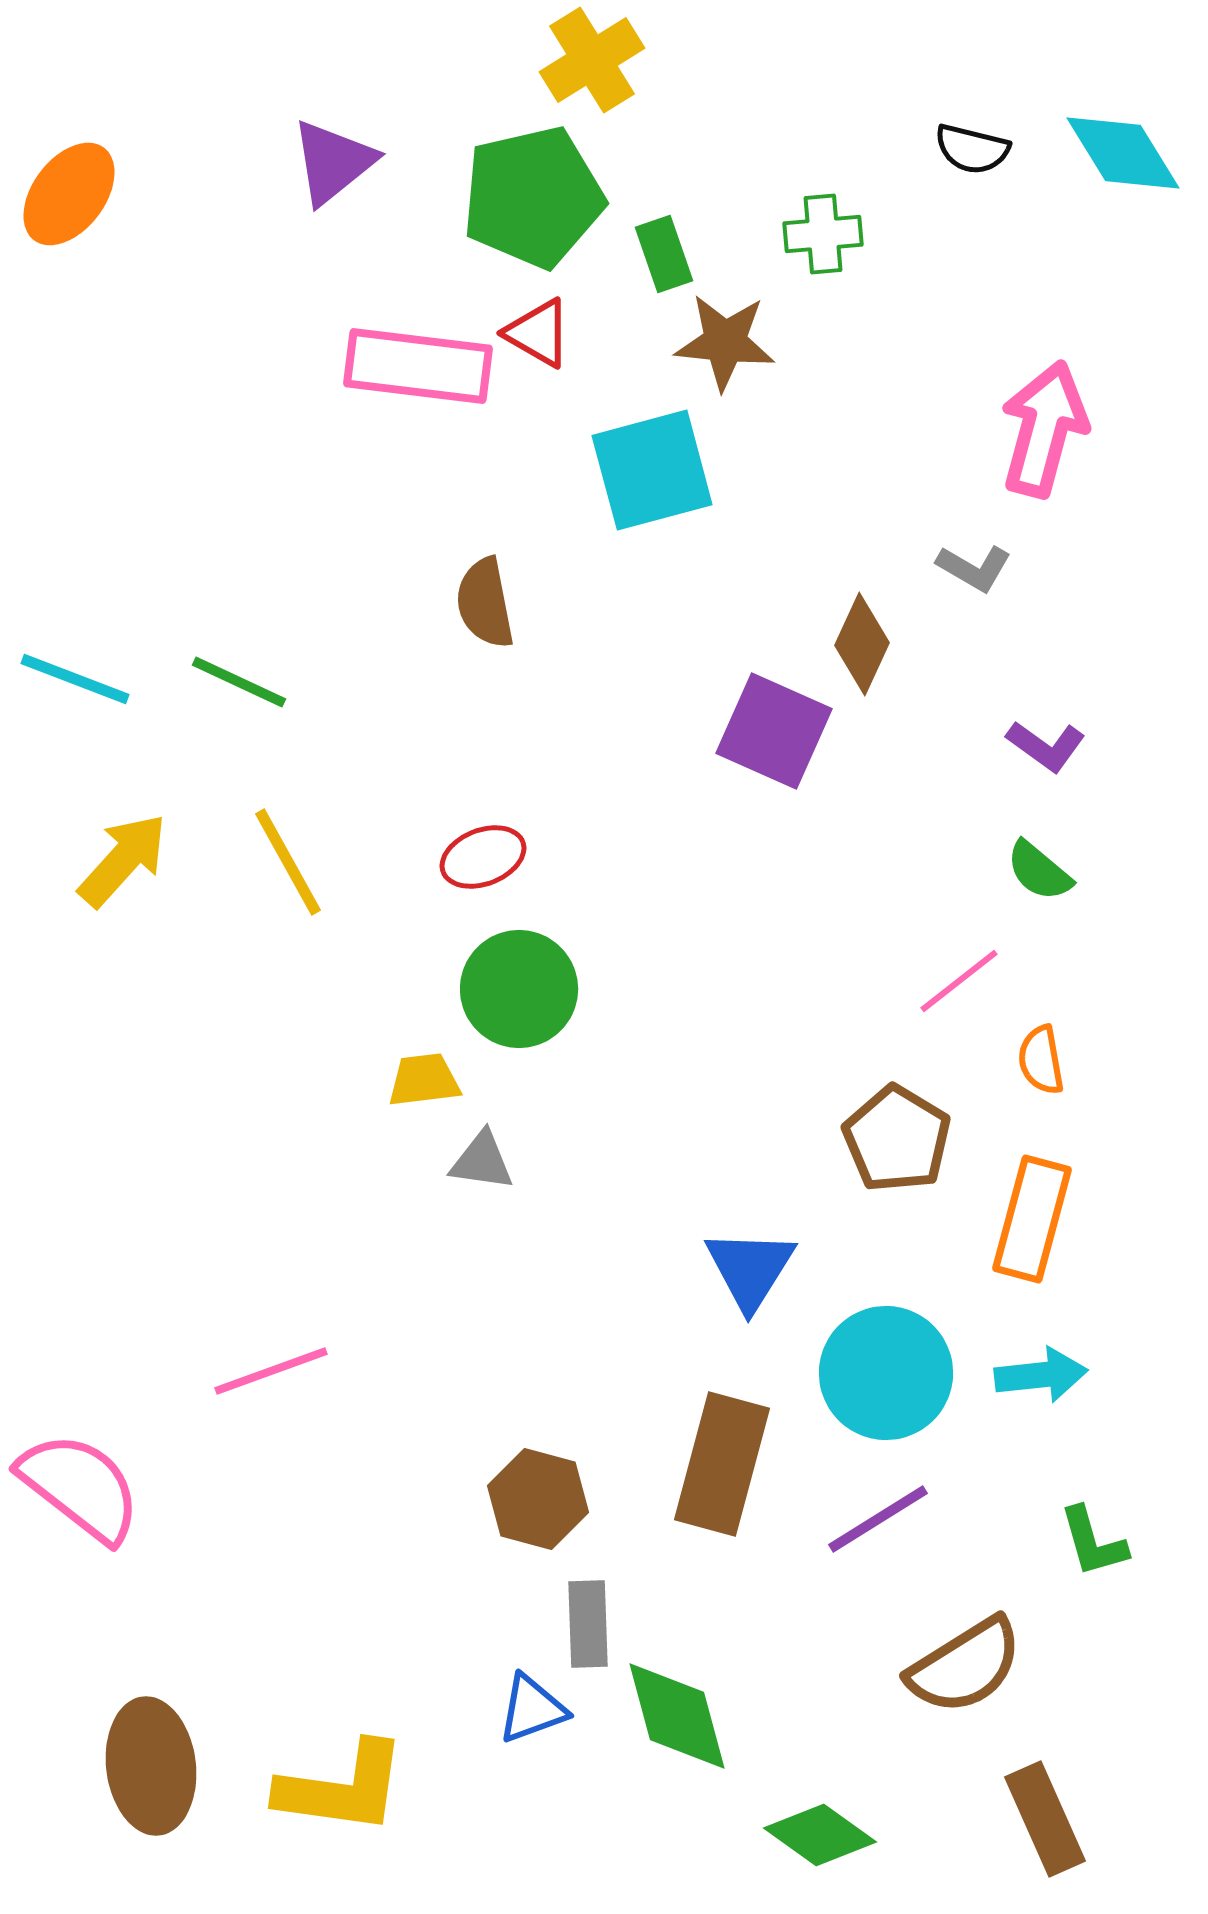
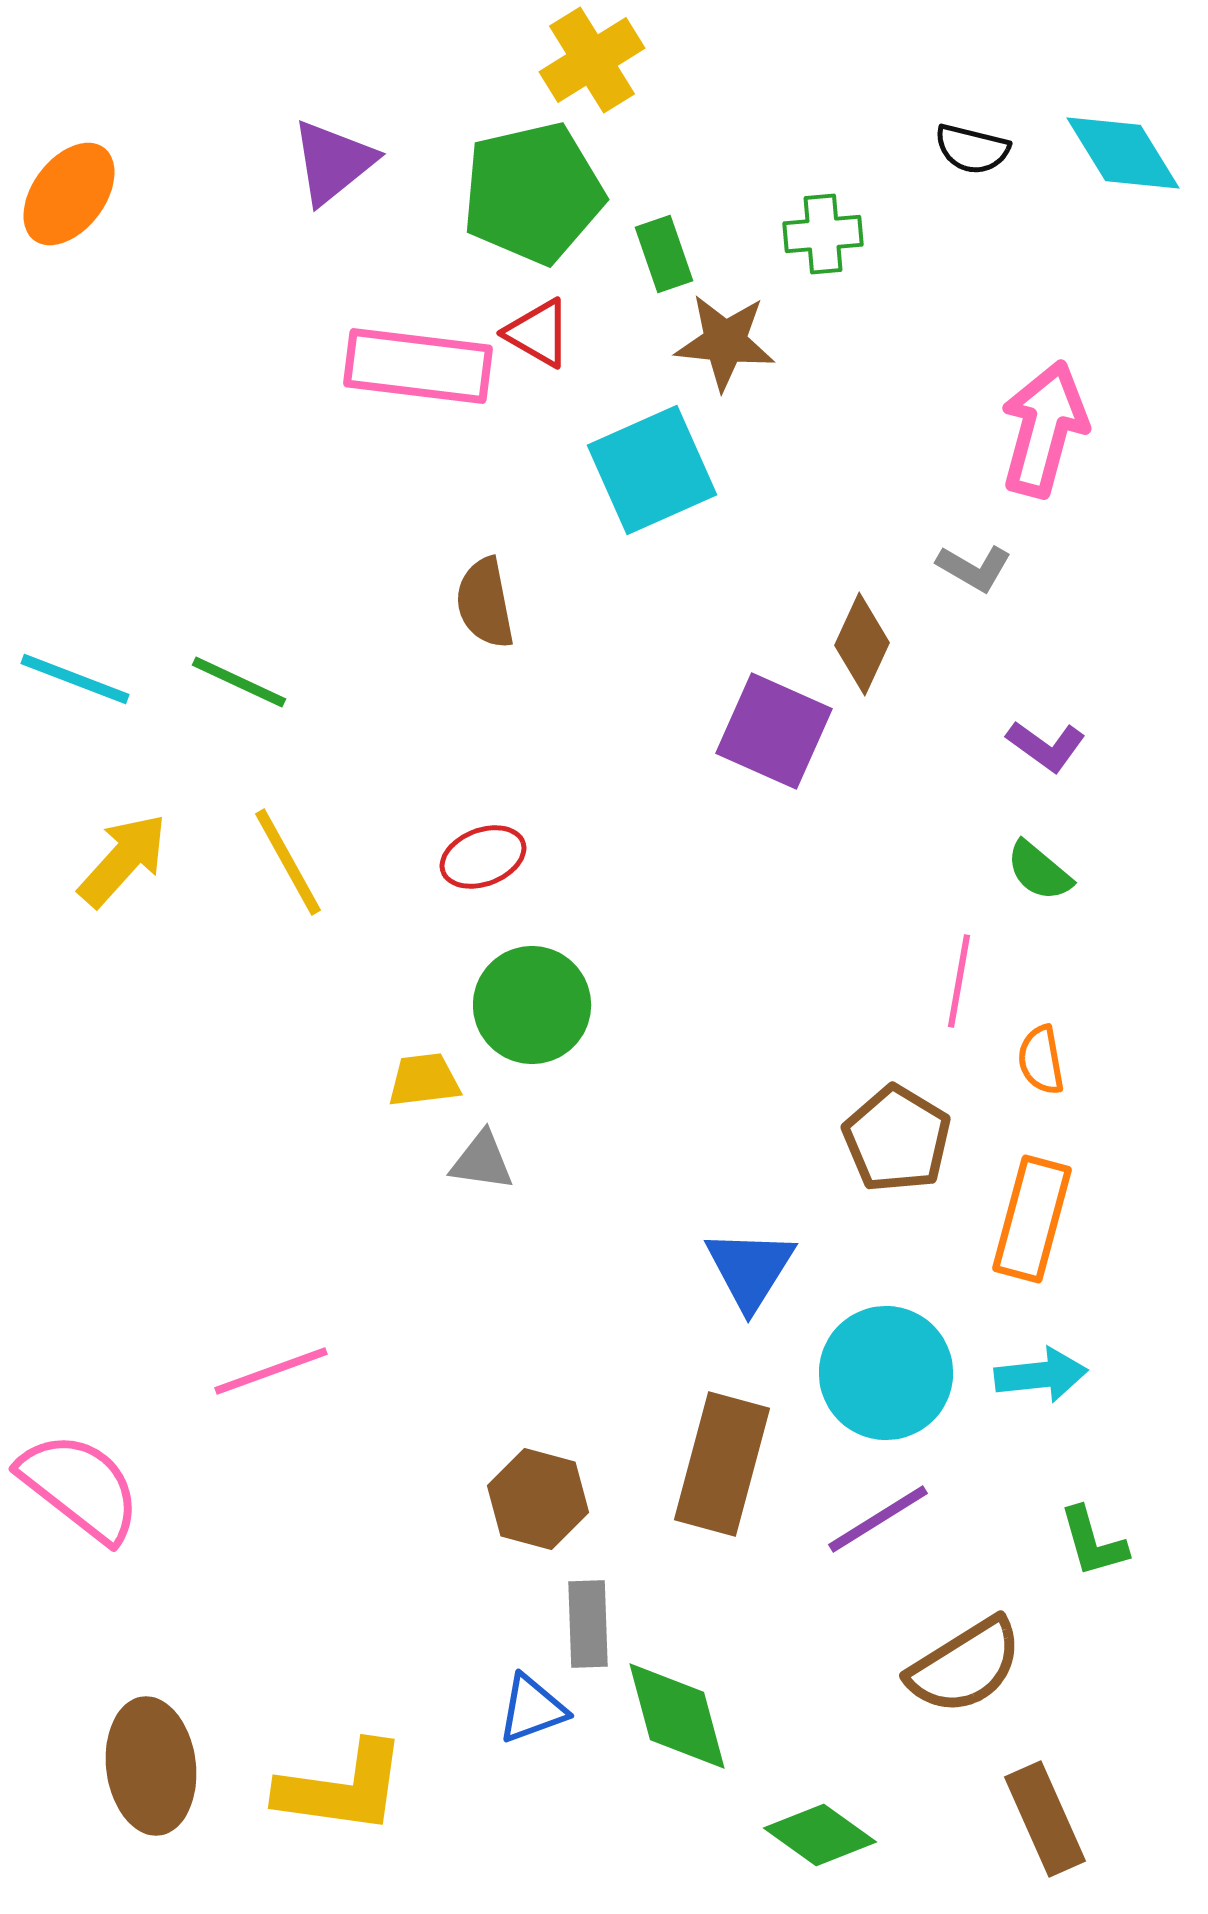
green pentagon at (533, 197): moved 4 px up
cyan square at (652, 470): rotated 9 degrees counterclockwise
pink line at (959, 981): rotated 42 degrees counterclockwise
green circle at (519, 989): moved 13 px right, 16 px down
